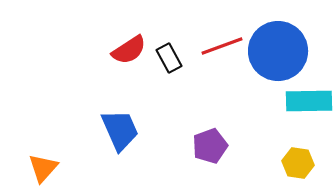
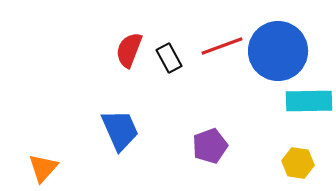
red semicircle: rotated 144 degrees clockwise
